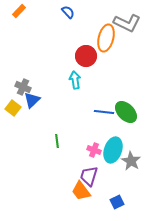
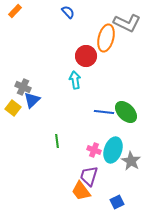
orange rectangle: moved 4 px left
